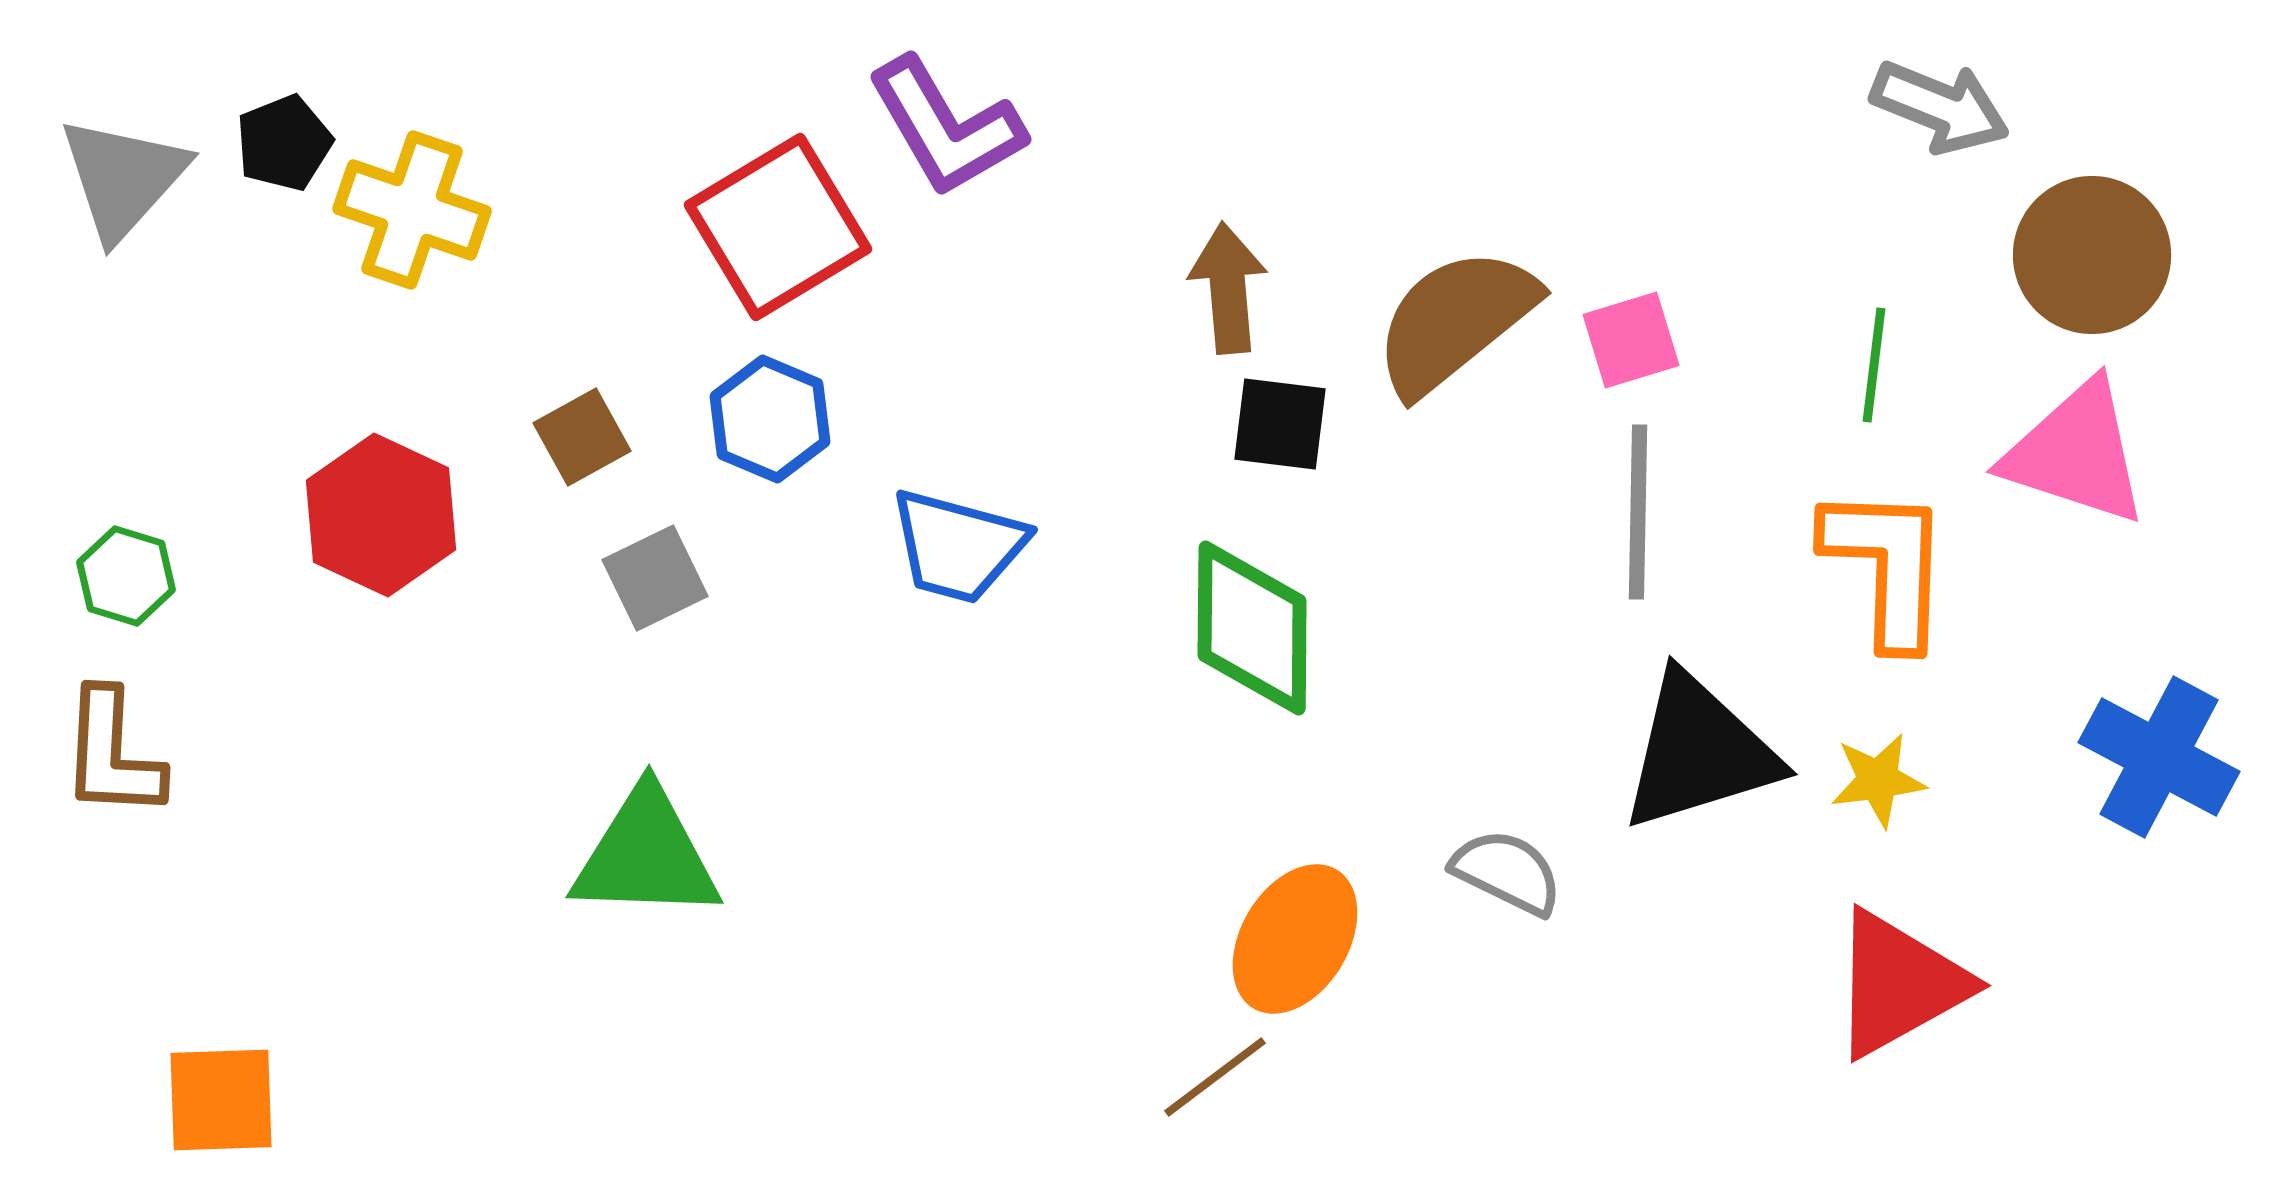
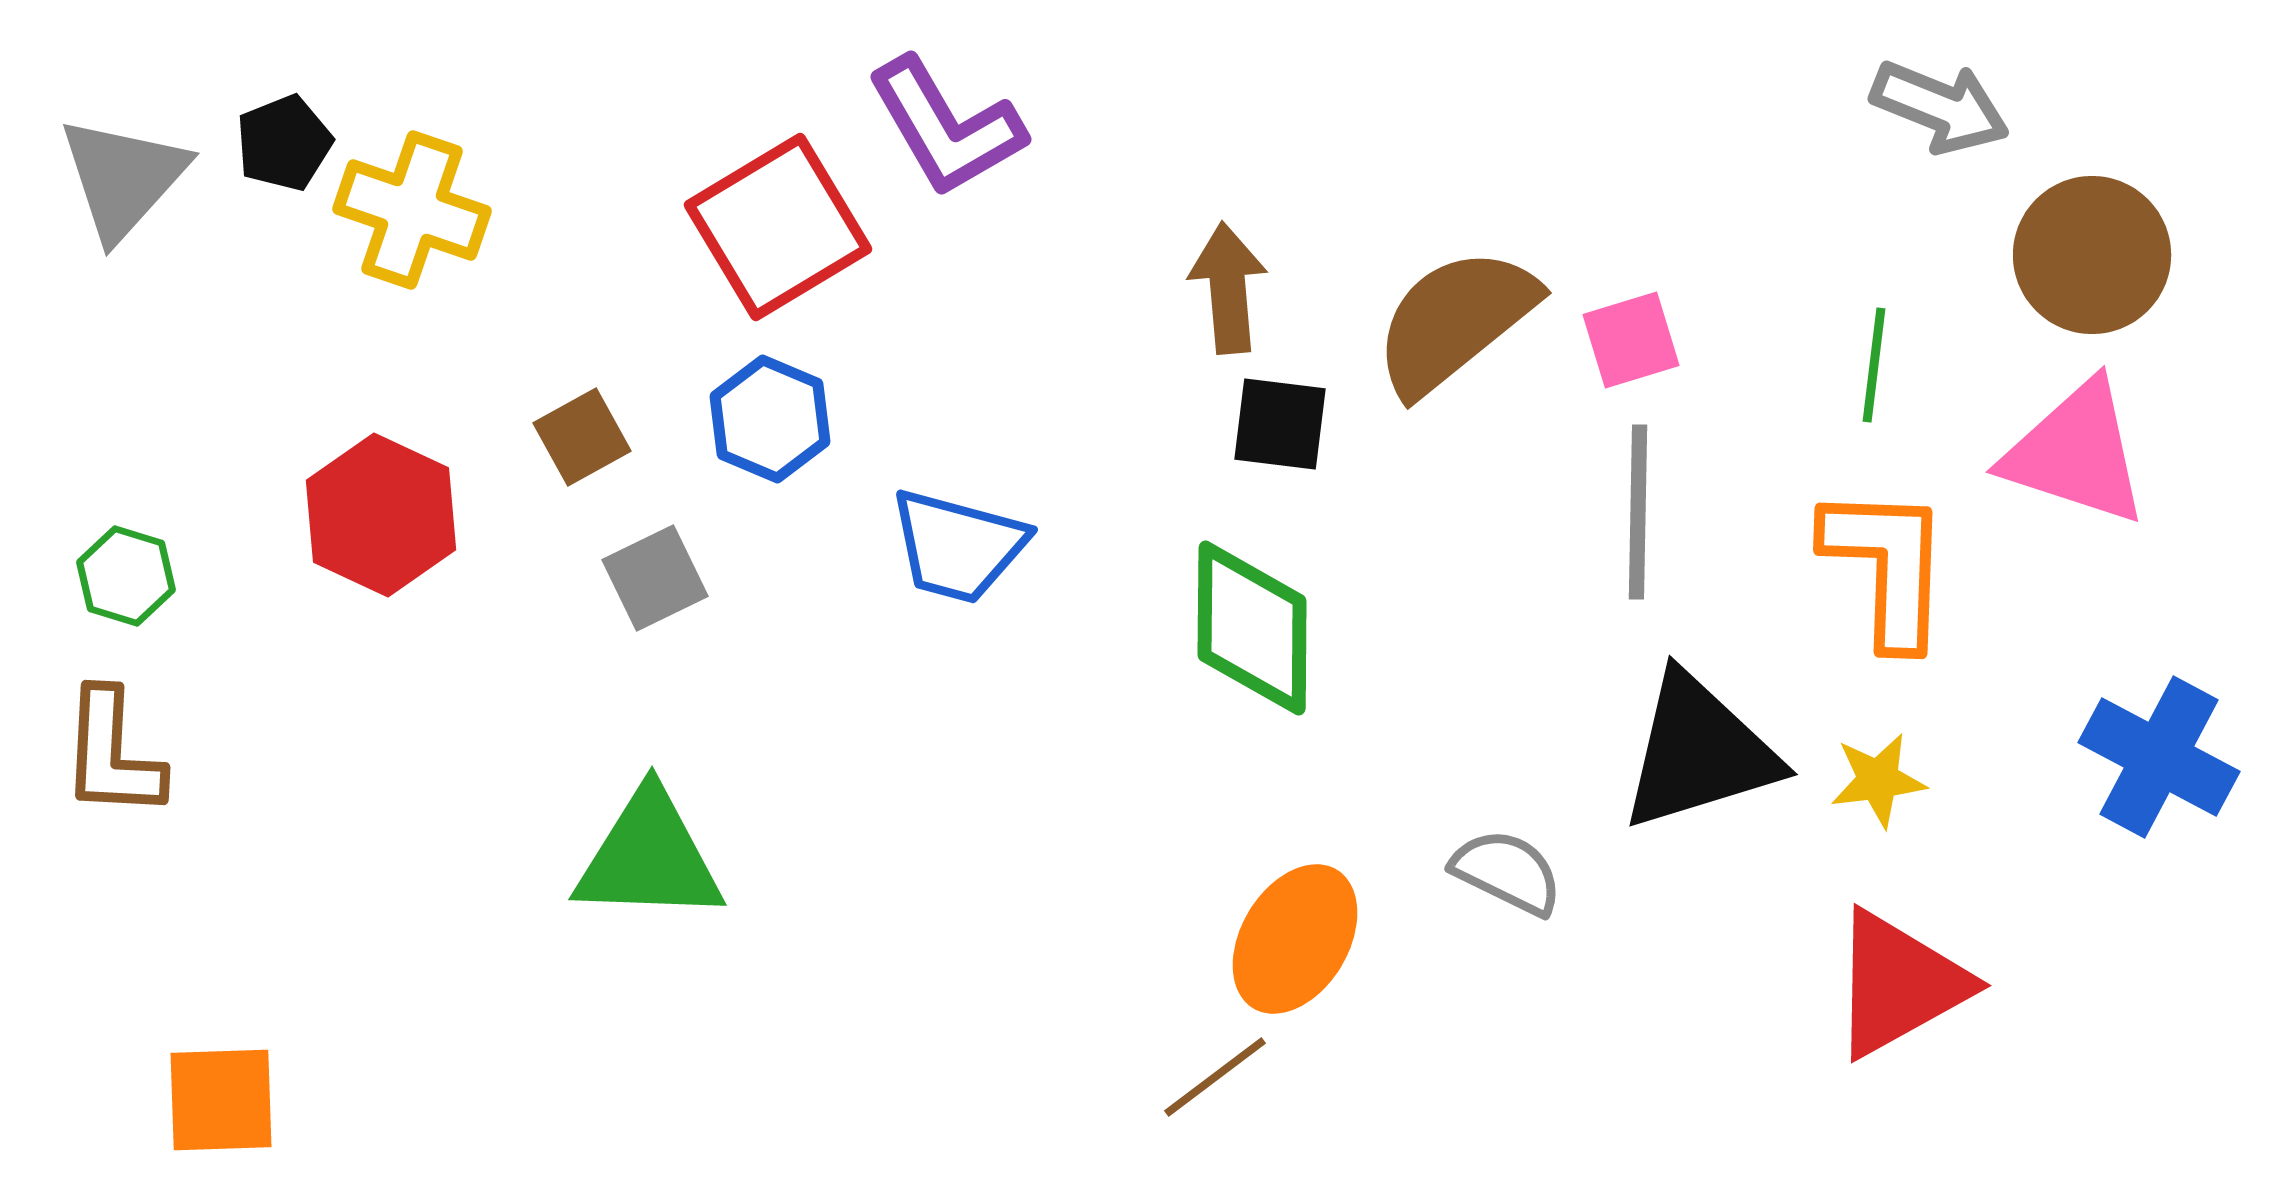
green triangle: moved 3 px right, 2 px down
